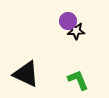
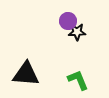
black star: moved 1 px right, 1 px down
black triangle: rotated 20 degrees counterclockwise
